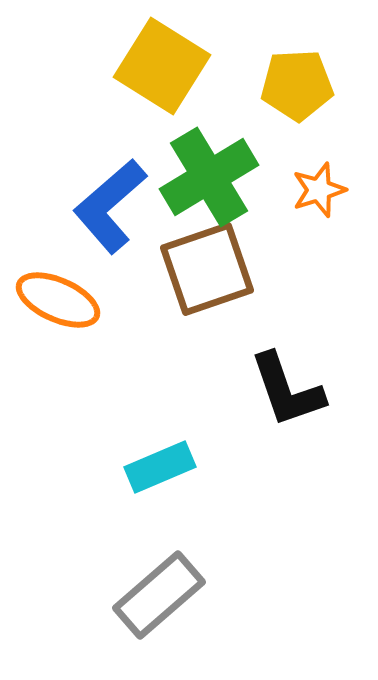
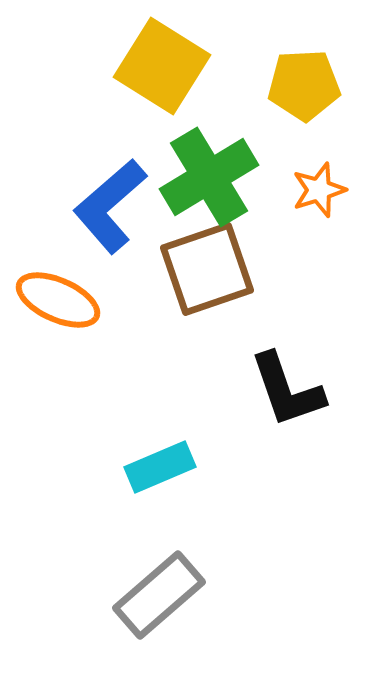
yellow pentagon: moved 7 px right
